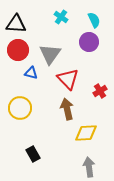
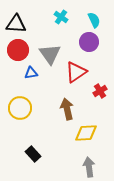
gray triangle: rotated 10 degrees counterclockwise
blue triangle: rotated 24 degrees counterclockwise
red triangle: moved 8 px right, 7 px up; rotated 40 degrees clockwise
black rectangle: rotated 14 degrees counterclockwise
